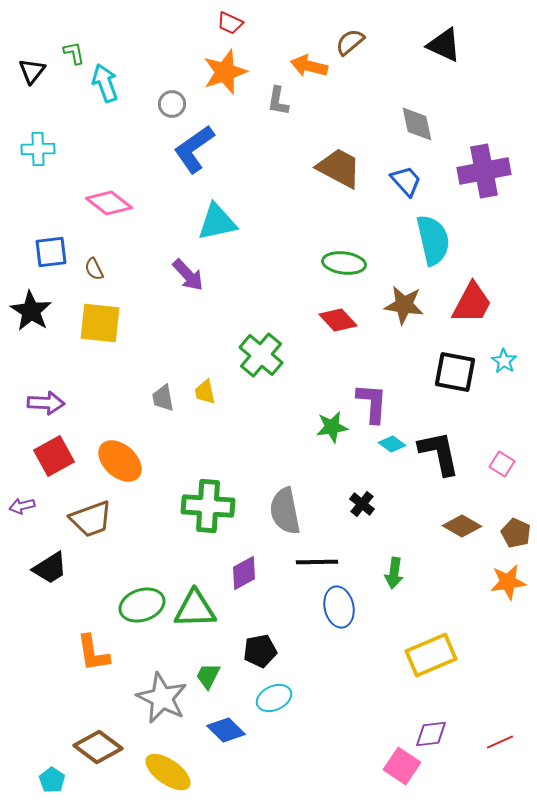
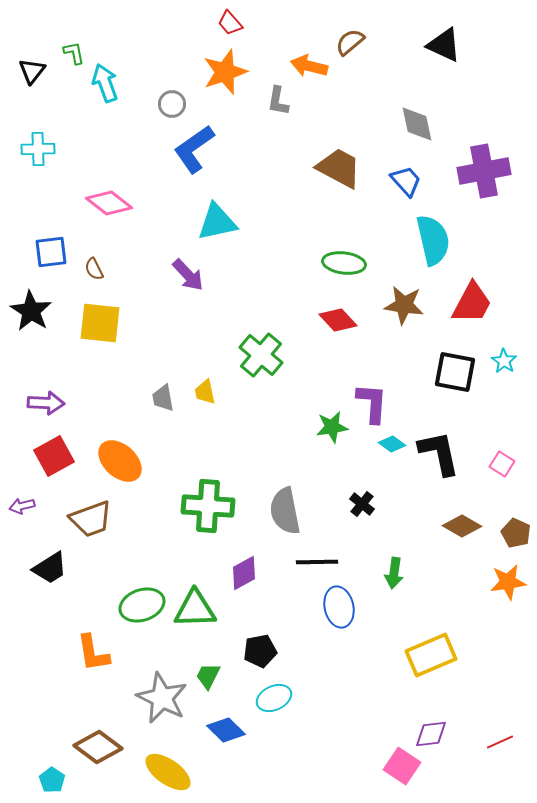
red trapezoid at (230, 23): rotated 24 degrees clockwise
